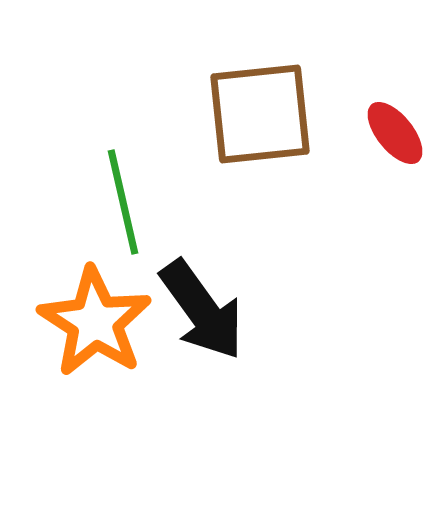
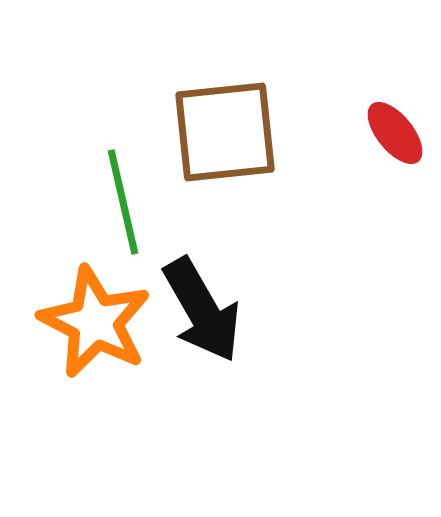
brown square: moved 35 px left, 18 px down
black arrow: rotated 6 degrees clockwise
orange star: rotated 6 degrees counterclockwise
